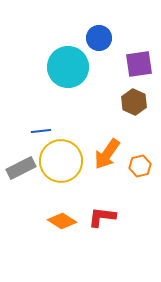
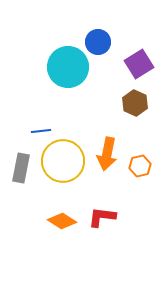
blue circle: moved 1 px left, 4 px down
purple square: rotated 24 degrees counterclockwise
brown hexagon: moved 1 px right, 1 px down
orange arrow: rotated 24 degrees counterclockwise
yellow circle: moved 2 px right
gray rectangle: rotated 52 degrees counterclockwise
